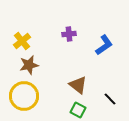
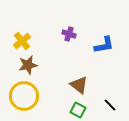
purple cross: rotated 24 degrees clockwise
blue L-shape: rotated 25 degrees clockwise
brown star: moved 1 px left
brown triangle: moved 1 px right
black line: moved 6 px down
